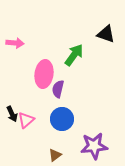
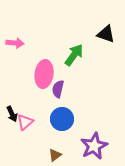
pink triangle: moved 1 px left, 2 px down
purple star: rotated 20 degrees counterclockwise
